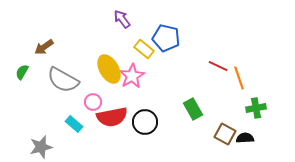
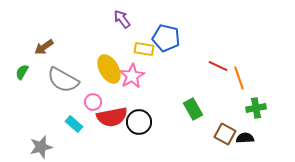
yellow rectangle: rotated 30 degrees counterclockwise
black circle: moved 6 px left
